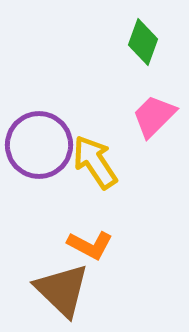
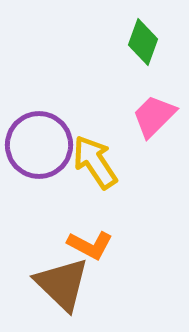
brown triangle: moved 6 px up
